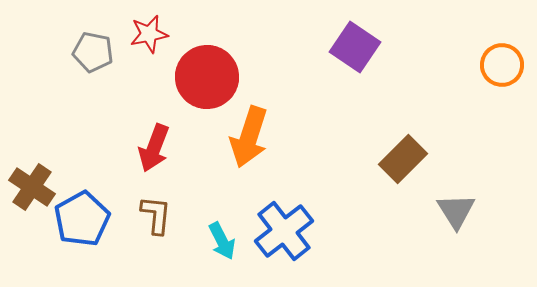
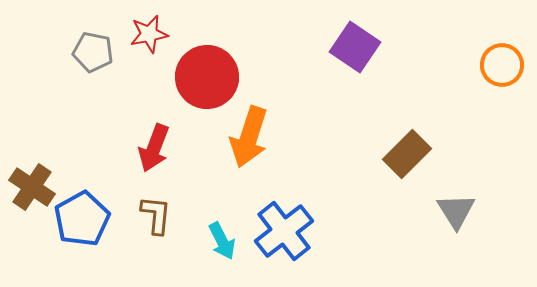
brown rectangle: moved 4 px right, 5 px up
